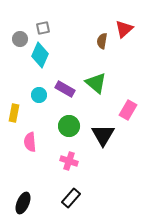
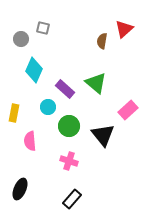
gray square: rotated 24 degrees clockwise
gray circle: moved 1 px right
cyan diamond: moved 6 px left, 15 px down
purple rectangle: rotated 12 degrees clockwise
cyan circle: moved 9 px right, 12 px down
pink rectangle: rotated 18 degrees clockwise
black triangle: rotated 10 degrees counterclockwise
pink semicircle: moved 1 px up
black rectangle: moved 1 px right, 1 px down
black ellipse: moved 3 px left, 14 px up
